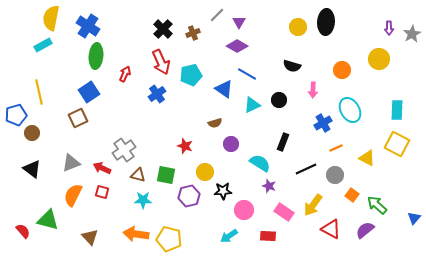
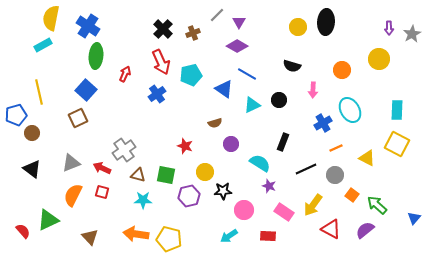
blue square at (89, 92): moved 3 px left, 2 px up; rotated 15 degrees counterclockwise
green triangle at (48, 220): rotated 40 degrees counterclockwise
